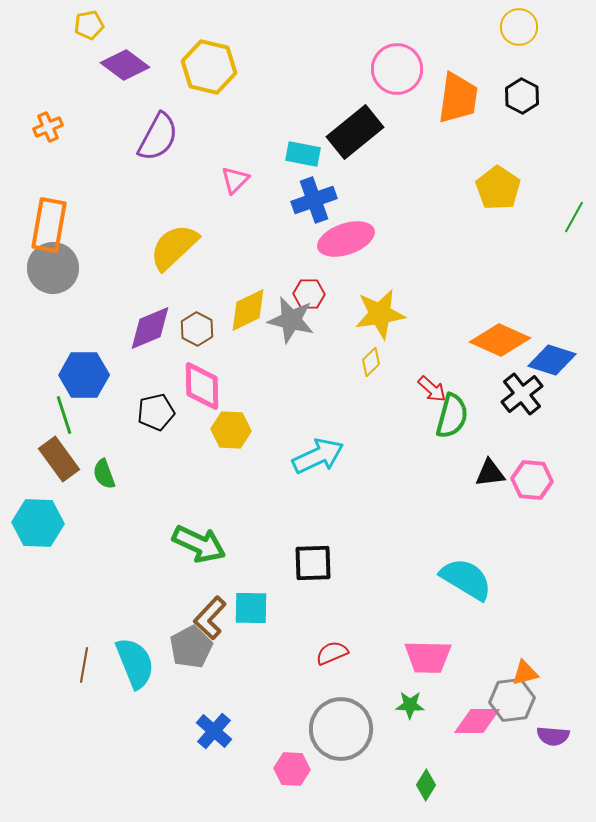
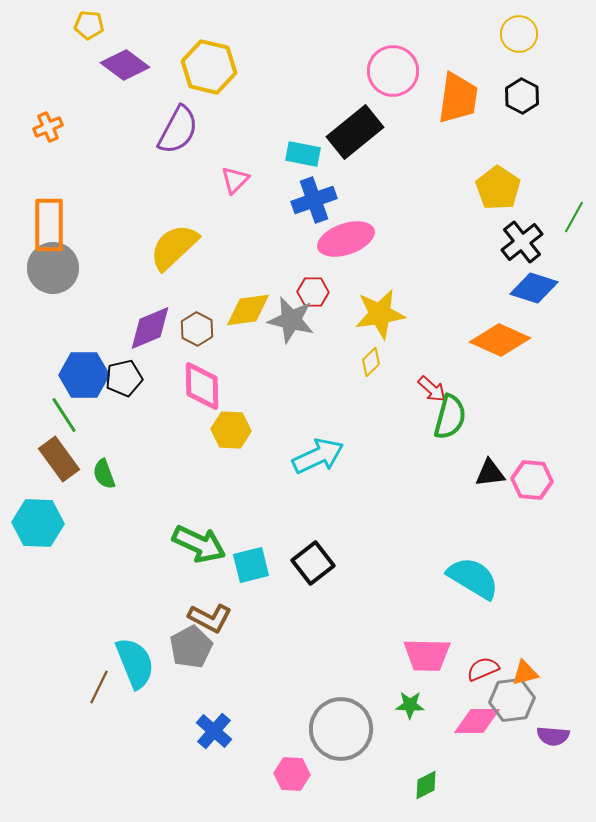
yellow pentagon at (89, 25): rotated 16 degrees clockwise
yellow circle at (519, 27): moved 7 px down
pink circle at (397, 69): moved 4 px left, 2 px down
purple semicircle at (158, 137): moved 20 px right, 7 px up
orange rectangle at (49, 225): rotated 10 degrees counterclockwise
red hexagon at (309, 294): moved 4 px right, 2 px up
yellow diamond at (248, 310): rotated 18 degrees clockwise
blue diamond at (552, 360): moved 18 px left, 72 px up
black cross at (522, 394): moved 152 px up
black pentagon at (156, 412): moved 32 px left, 34 px up
green line at (64, 415): rotated 15 degrees counterclockwise
green semicircle at (452, 416): moved 2 px left, 1 px down
black square at (313, 563): rotated 36 degrees counterclockwise
cyan semicircle at (466, 579): moved 7 px right, 1 px up
cyan square at (251, 608): moved 43 px up; rotated 15 degrees counterclockwise
brown L-shape at (210, 618): rotated 105 degrees counterclockwise
red semicircle at (332, 653): moved 151 px right, 16 px down
pink trapezoid at (428, 657): moved 1 px left, 2 px up
brown line at (84, 665): moved 15 px right, 22 px down; rotated 16 degrees clockwise
pink hexagon at (292, 769): moved 5 px down
green diamond at (426, 785): rotated 32 degrees clockwise
